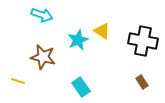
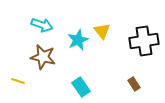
cyan arrow: moved 10 px down
yellow triangle: rotated 18 degrees clockwise
black cross: moved 1 px right; rotated 20 degrees counterclockwise
brown rectangle: moved 8 px left, 2 px down
